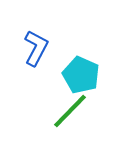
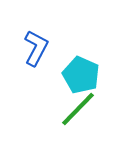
green line: moved 8 px right, 2 px up
